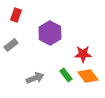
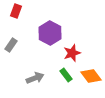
red rectangle: moved 4 px up
gray rectangle: rotated 16 degrees counterclockwise
red star: moved 11 px left, 1 px up; rotated 18 degrees counterclockwise
orange diamond: moved 3 px right
